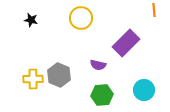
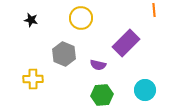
gray hexagon: moved 5 px right, 21 px up
cyan circle: moved 1 px right
